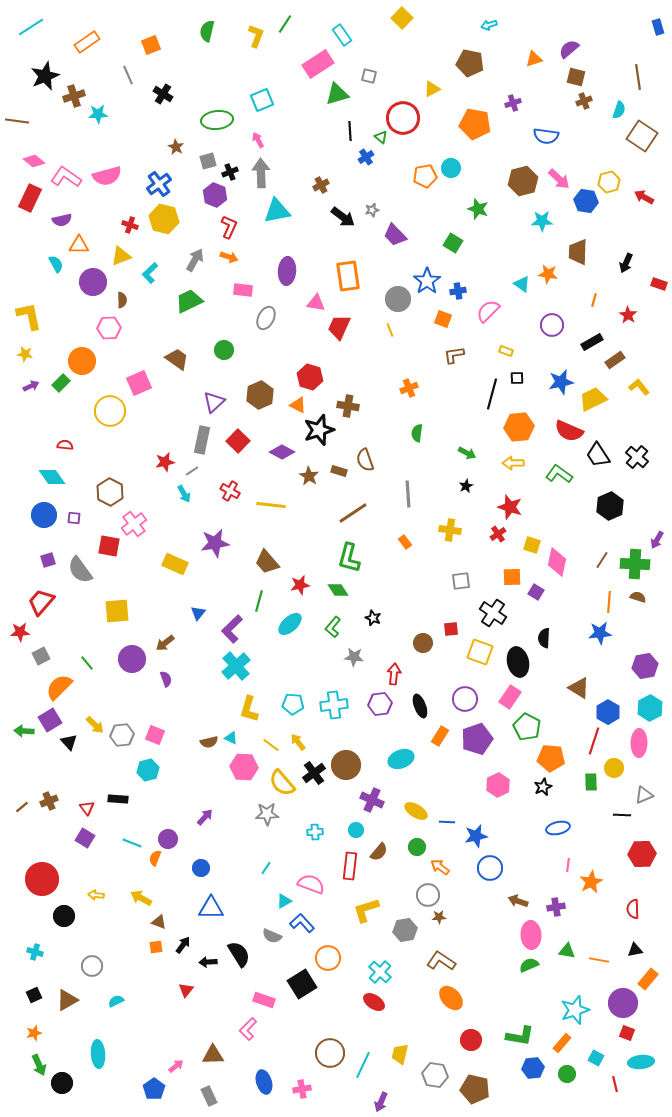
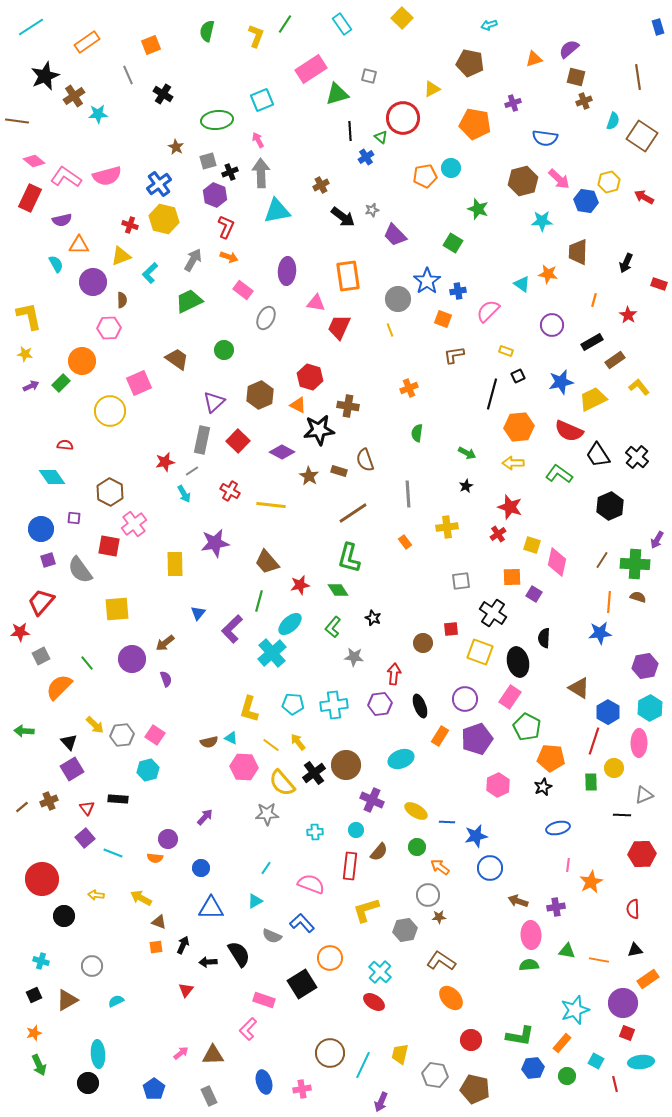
cyan rectangle at (342, 35): moved 11 px up
pink rectangle at (318, 64): moved 7 px left, 5 px down
brown cross at (74, 96): rotated 15 degrees counterclockwise
cyan semicircle at (619, 110): moved 6 px left, 11 px down
blue semicircle at (546, 136): moved 1 px left, 2 px down
red L-shape at (229, 227): moved 3 px left
gray arrow at (195, 260): moved 2 px left
pink rectangle at (243, 290): rotated 30 degrees clockwise
black square at (517, 378): moved 1 px right, 2 px up; rotated 24 degrees counterclockwise
black star at (319, 430): rotated 12 degrees clockwise
blue circle at (44, 515): moved 3 px left, 14 px down
yellow cross at (450, 530): moved 3 px left, 3 px up; rotated 15 degrees counterclockwise
yellow rectangle at (175, 564): rotated 65 degrees clockwise
purple square at (536, 592): moved 2 px left, 2 px down
yellow square at (117, 611): moved 2 px up
cyan cross at (236, 666): moved 36 px right, 13 px up
purple square at (50, 720): moved 22 px right, 49 px down
pink square at (155, 735): rotated 12 degrees clockwise
purple square at (85, 838): rotated 18 degrees clockwise
cyan line at (132, 843): moved 19 px left, 10 px down
orange semicircle at (155, 858): rotated 105 degrees counterclockwise
cyan triangle at (284, 901): moved 29 px left
black arrow at (183, 945): rotated 12 degrees counterclockwise
cyan cross at (35, 952): moved 6 px right, 9 px down
orange circle at (328, 958): moved 2 px right
green semicircle at (529, 965): rotated 18 degrees clockwise
orange rectangle at (648, 979): rotated 15 degrees clockwise
cyan square at (596, 1058): moved 3 px down
pink arrow at (176, 1066): moved 5 px right, 13 px up
green circle at (567, 1074): moved 2 px down
black circle at (62, 1083): moved 26 px right
